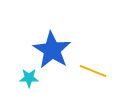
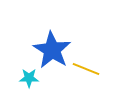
yellow line: moved 7 px left, 2 px up
